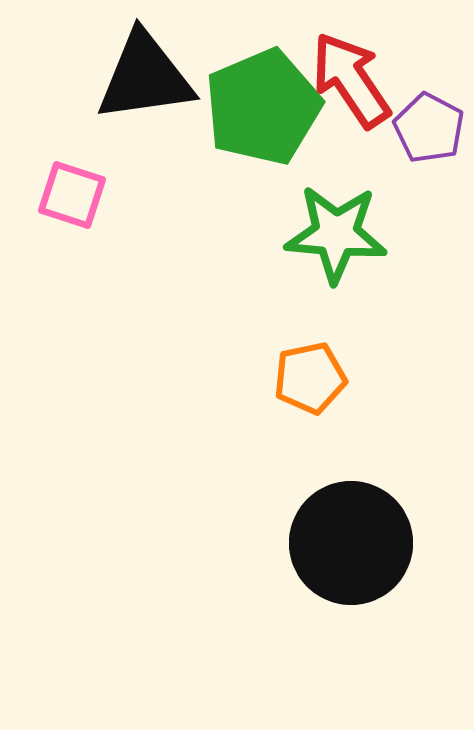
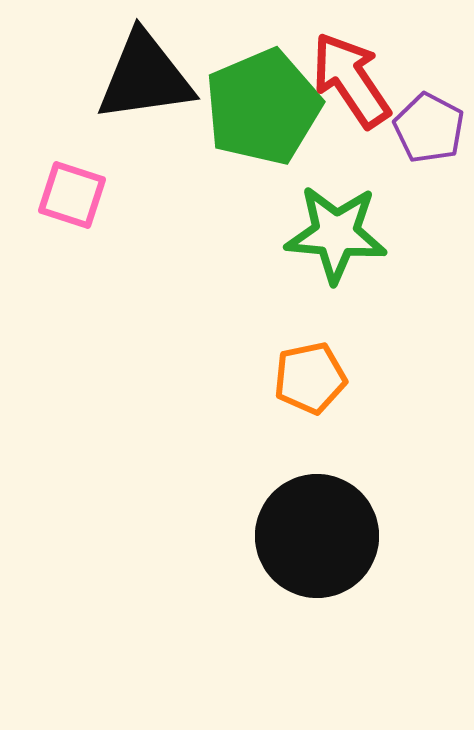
black circle: moved 34 px left, 7 px up
